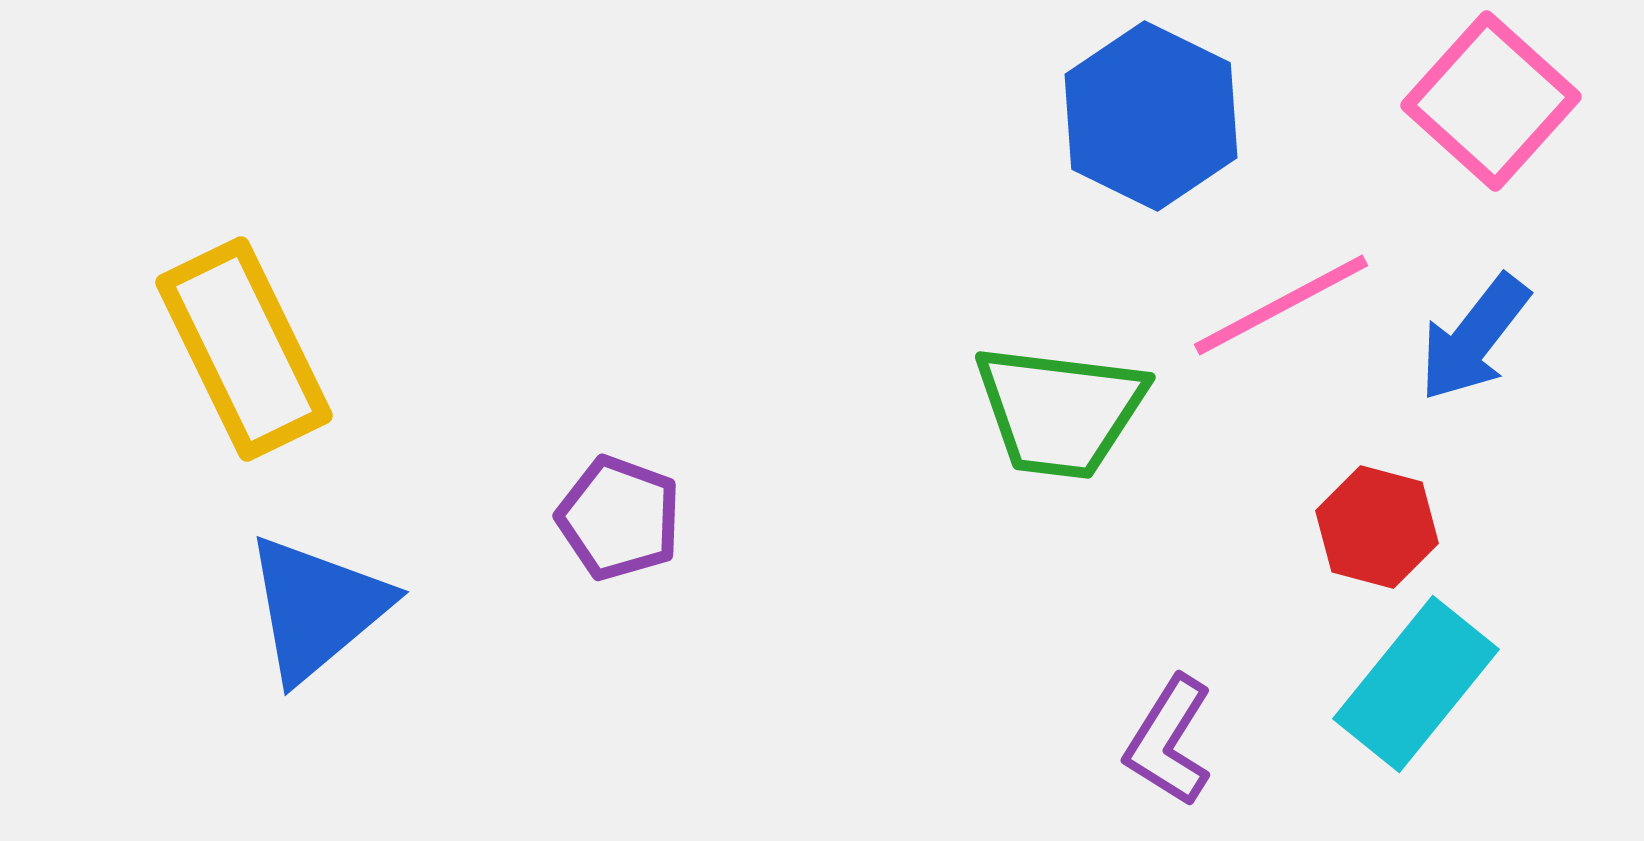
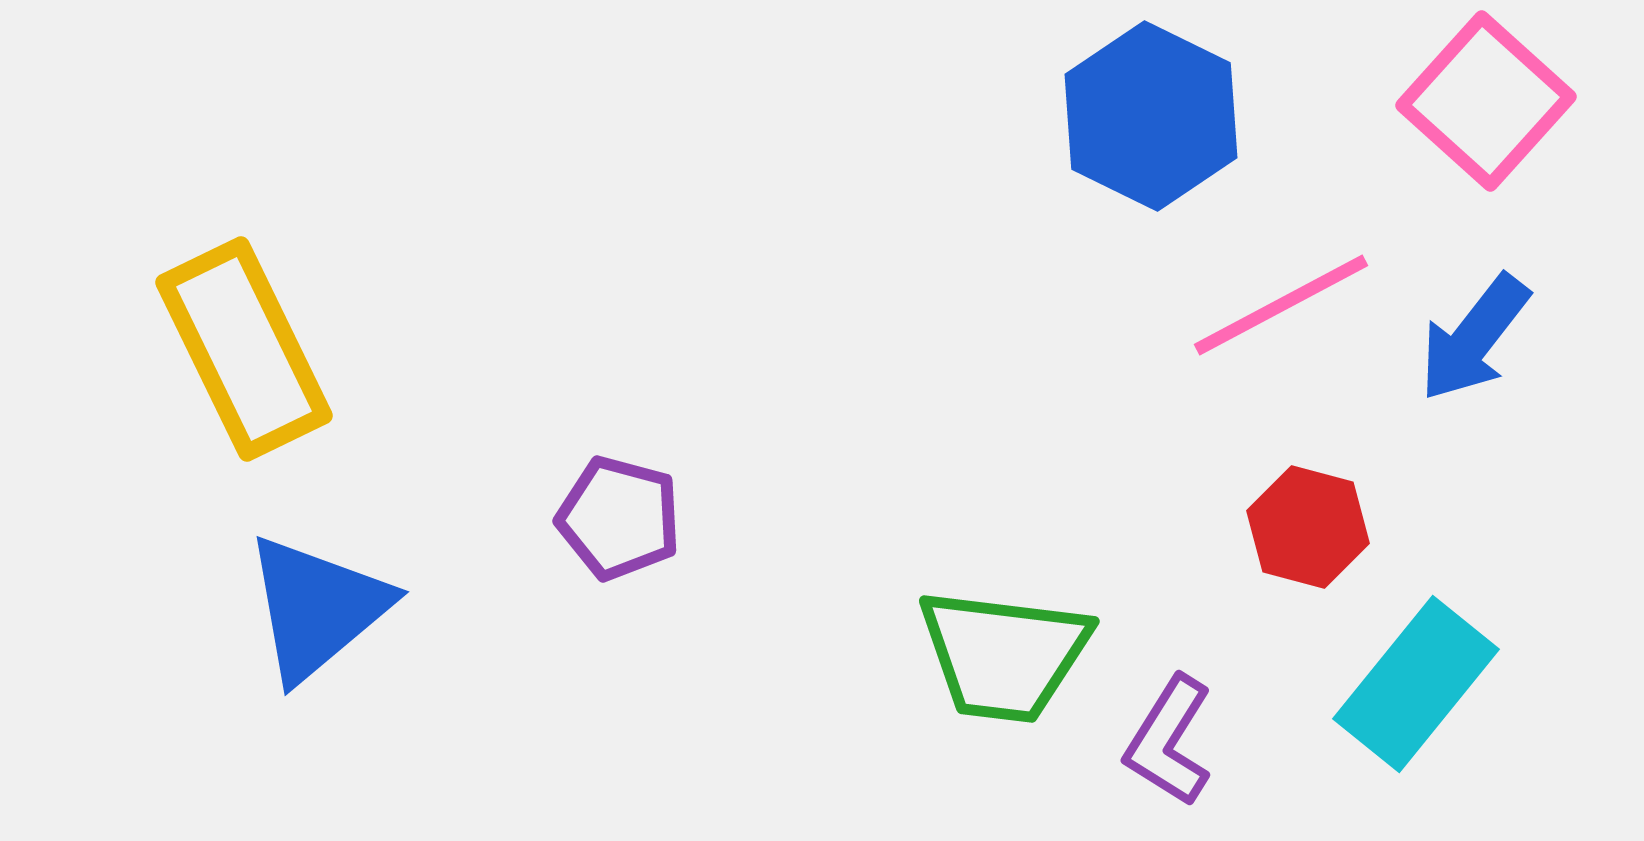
pink square: moved 5 px left
green trapezoid: moved 56 px left, 244 px down
purple pentagon: rotated 5 degrees counterclockwise
red hexagon: moved 69 px left
